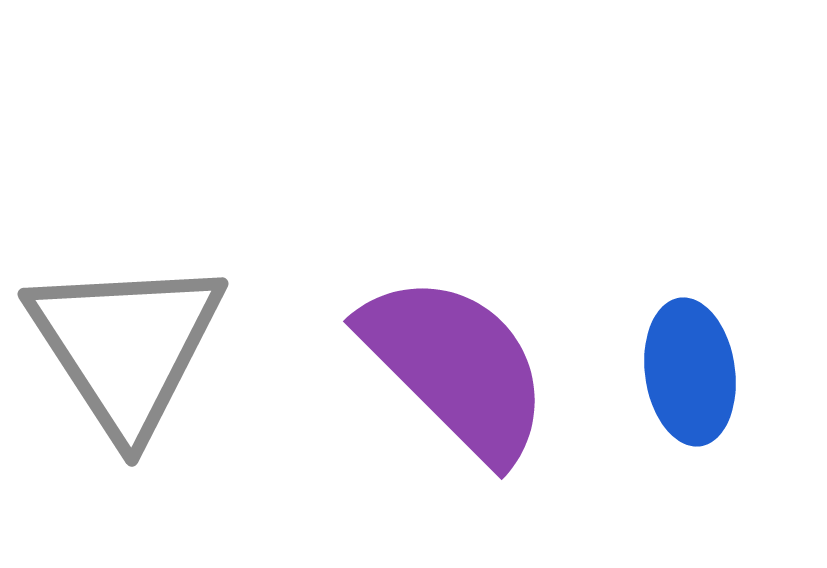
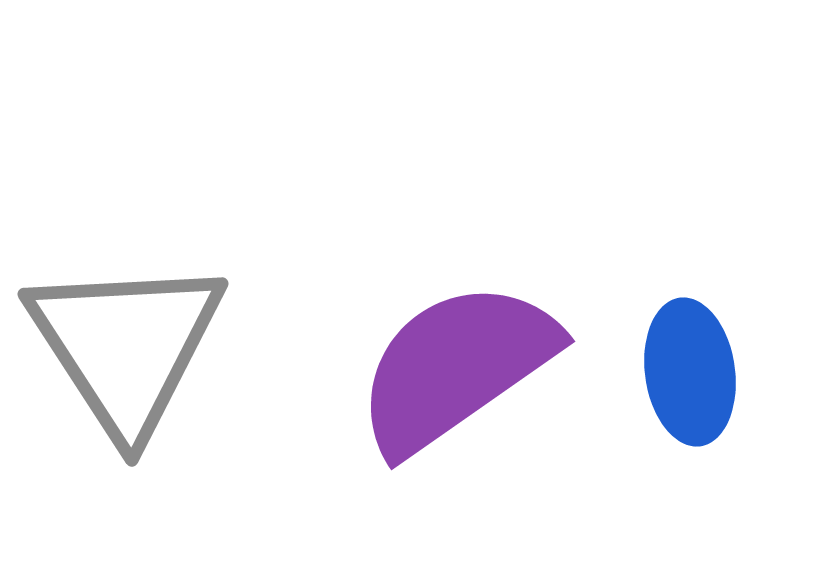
purple semicircle: rotated 80 degrees counterclockwise
